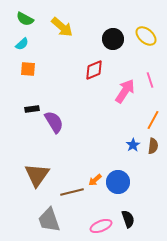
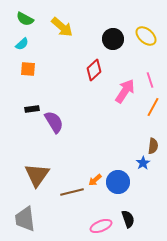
red diamond: rotated 20 degrees counterclockwise
orange line: moved 13 px up
blue star: moved 10 px right, 18 px down
gray trapezoid: moved 24 px left, 1 px up; rotated 12 degrees clockwise
